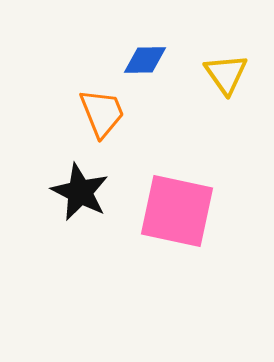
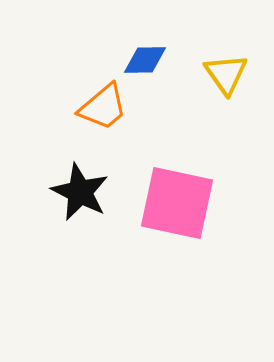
orange trapezoid: moved 1 px right, 6 px up; rotated 72 degrees clockwise
pink square: moved 8 px up
